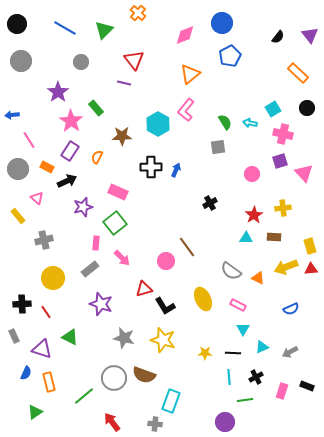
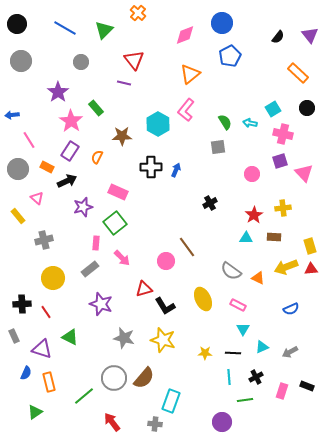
brown semicircle at (144, 375): moved 3 px down; rotated 70 degrees counterclockwise
purple circle at (225, 422): moved 3 px left
